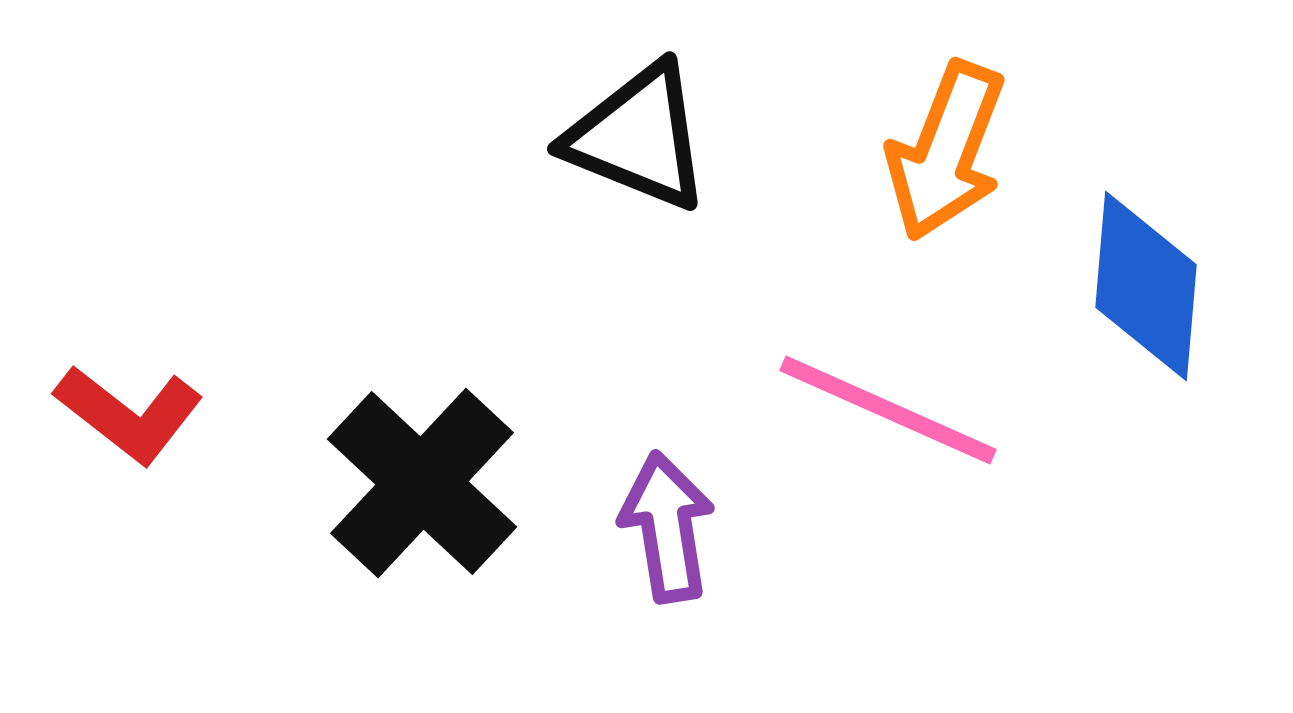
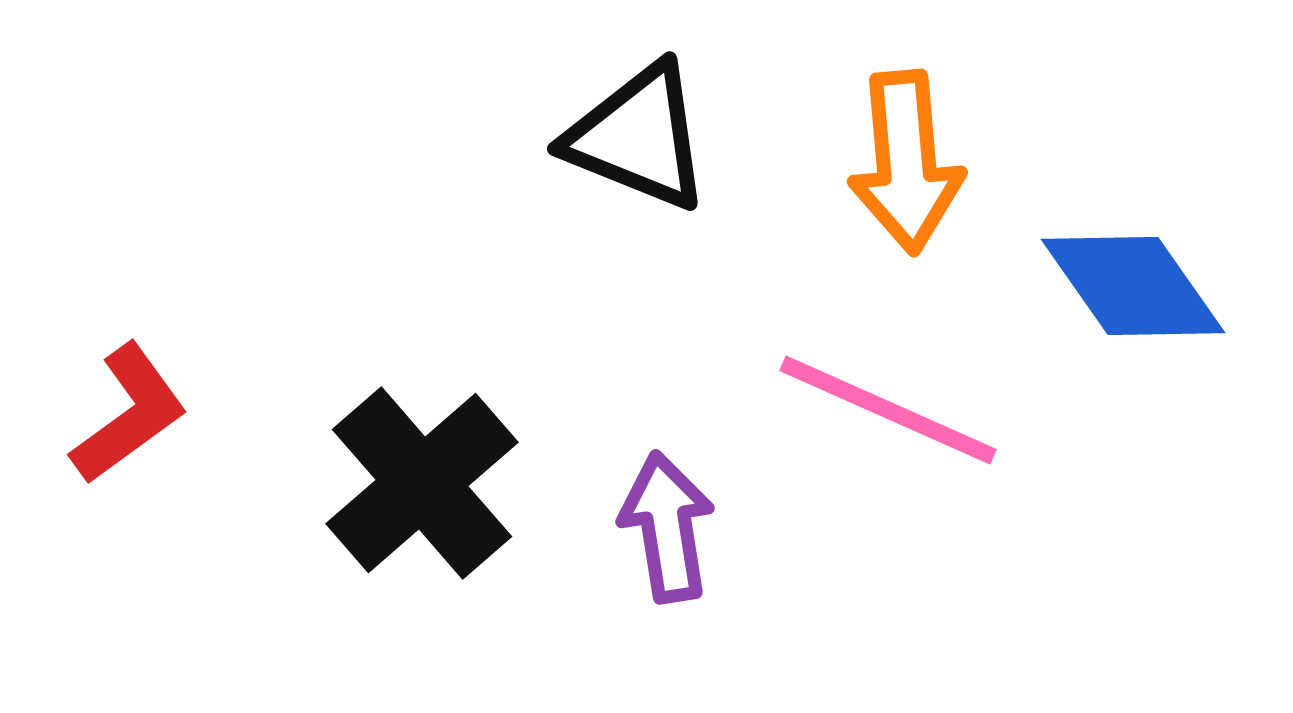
orange arrow: moved 40 px left, 11 px down; rotated 26 degrees counterclockwise
blue diamond: moved 13 px left; rotated 40 degrees counterclockwise
red L-shape: rotated 74 degrees counterclockwise
black cross: rotated 6 degrees clockwise
